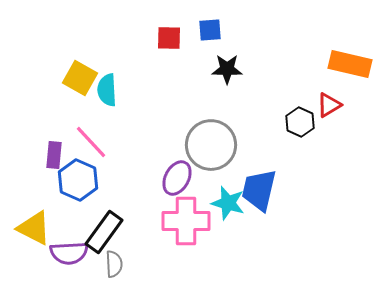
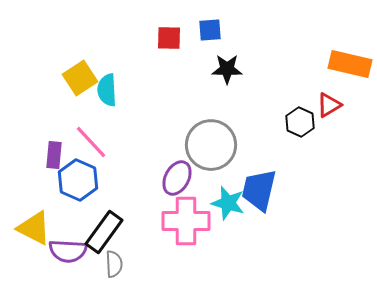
yellow square: rotated 28 degrees clockwise
purple semicircle: moved 1 px left, 2 px up; rotated 6 degrees clockwise
